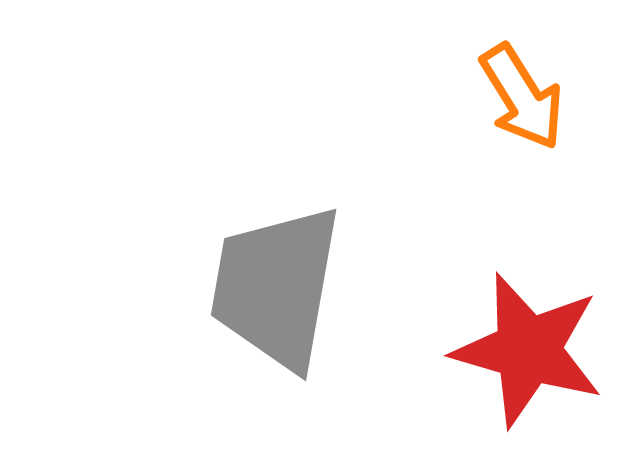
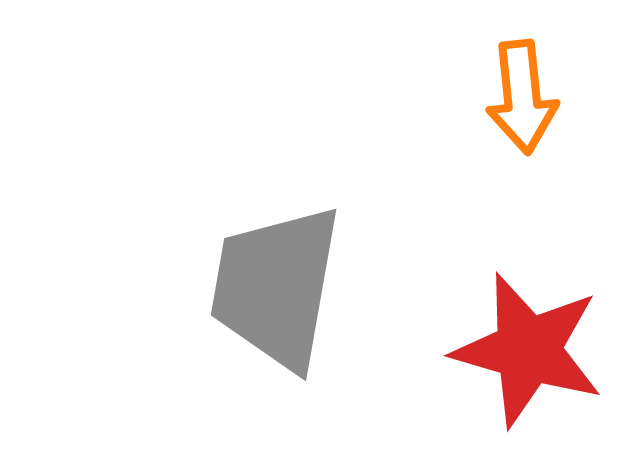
orange arrow: rotated 26 degrees clockwise
